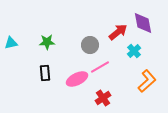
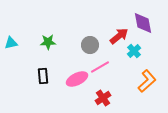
red arrow: moved 1 px right, 4 px down
green star: moved 1 px right
black rectangle: moved 2 px left, 3 px down
